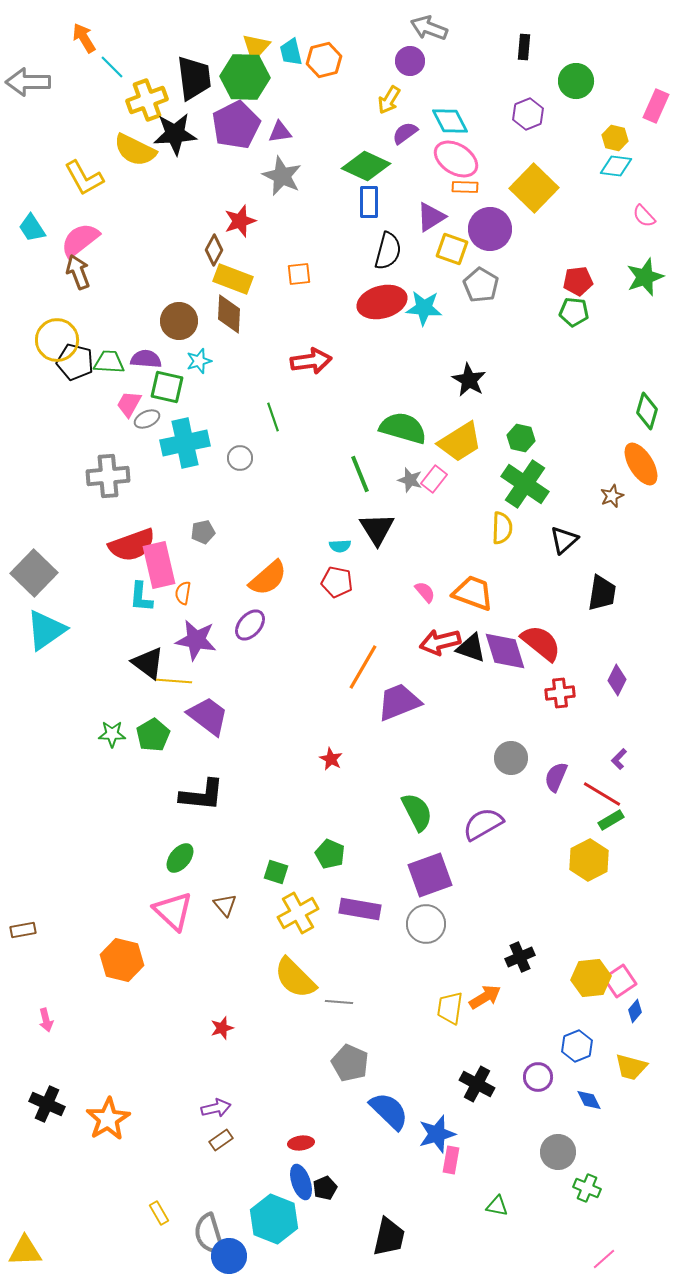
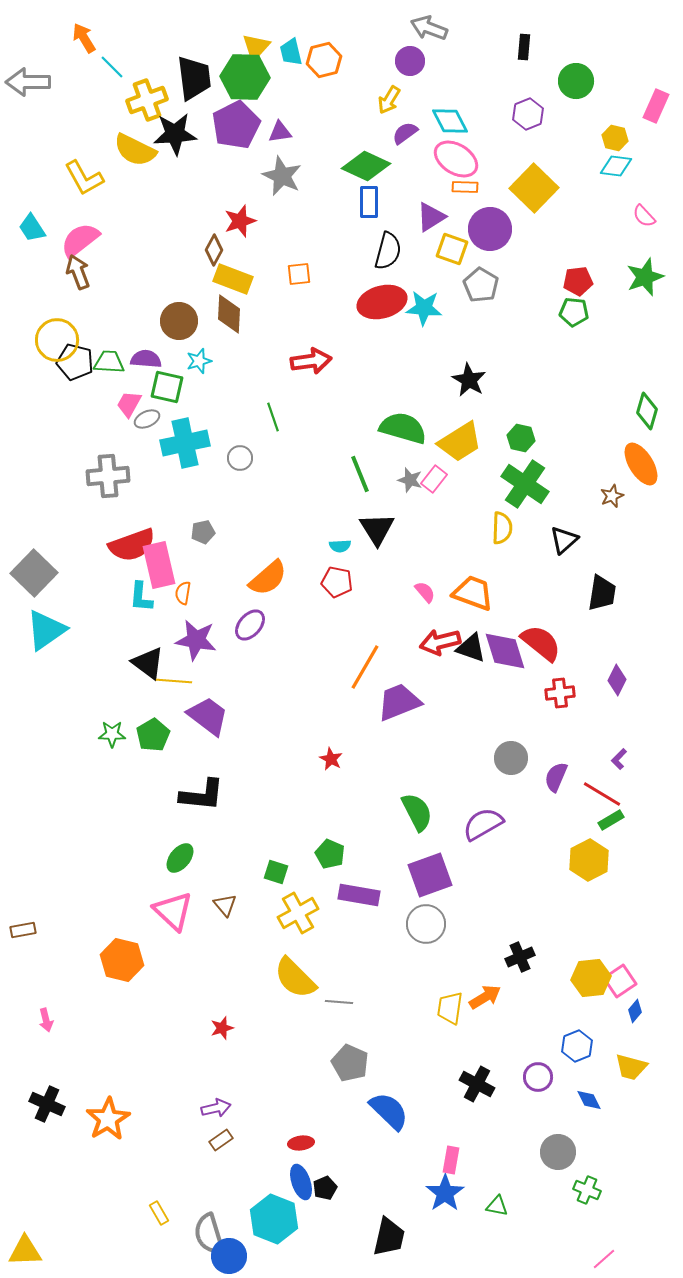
orange line at (363, 667): moved 2 px right
purple rectangle at (360, 909): moved 1 px left, 14 px up
blue star at (437, 1134): moved 8 px right, 59 px down; rotated 18 degrees counterclockwise
green cross at (587, 1188): moved 2 px down
